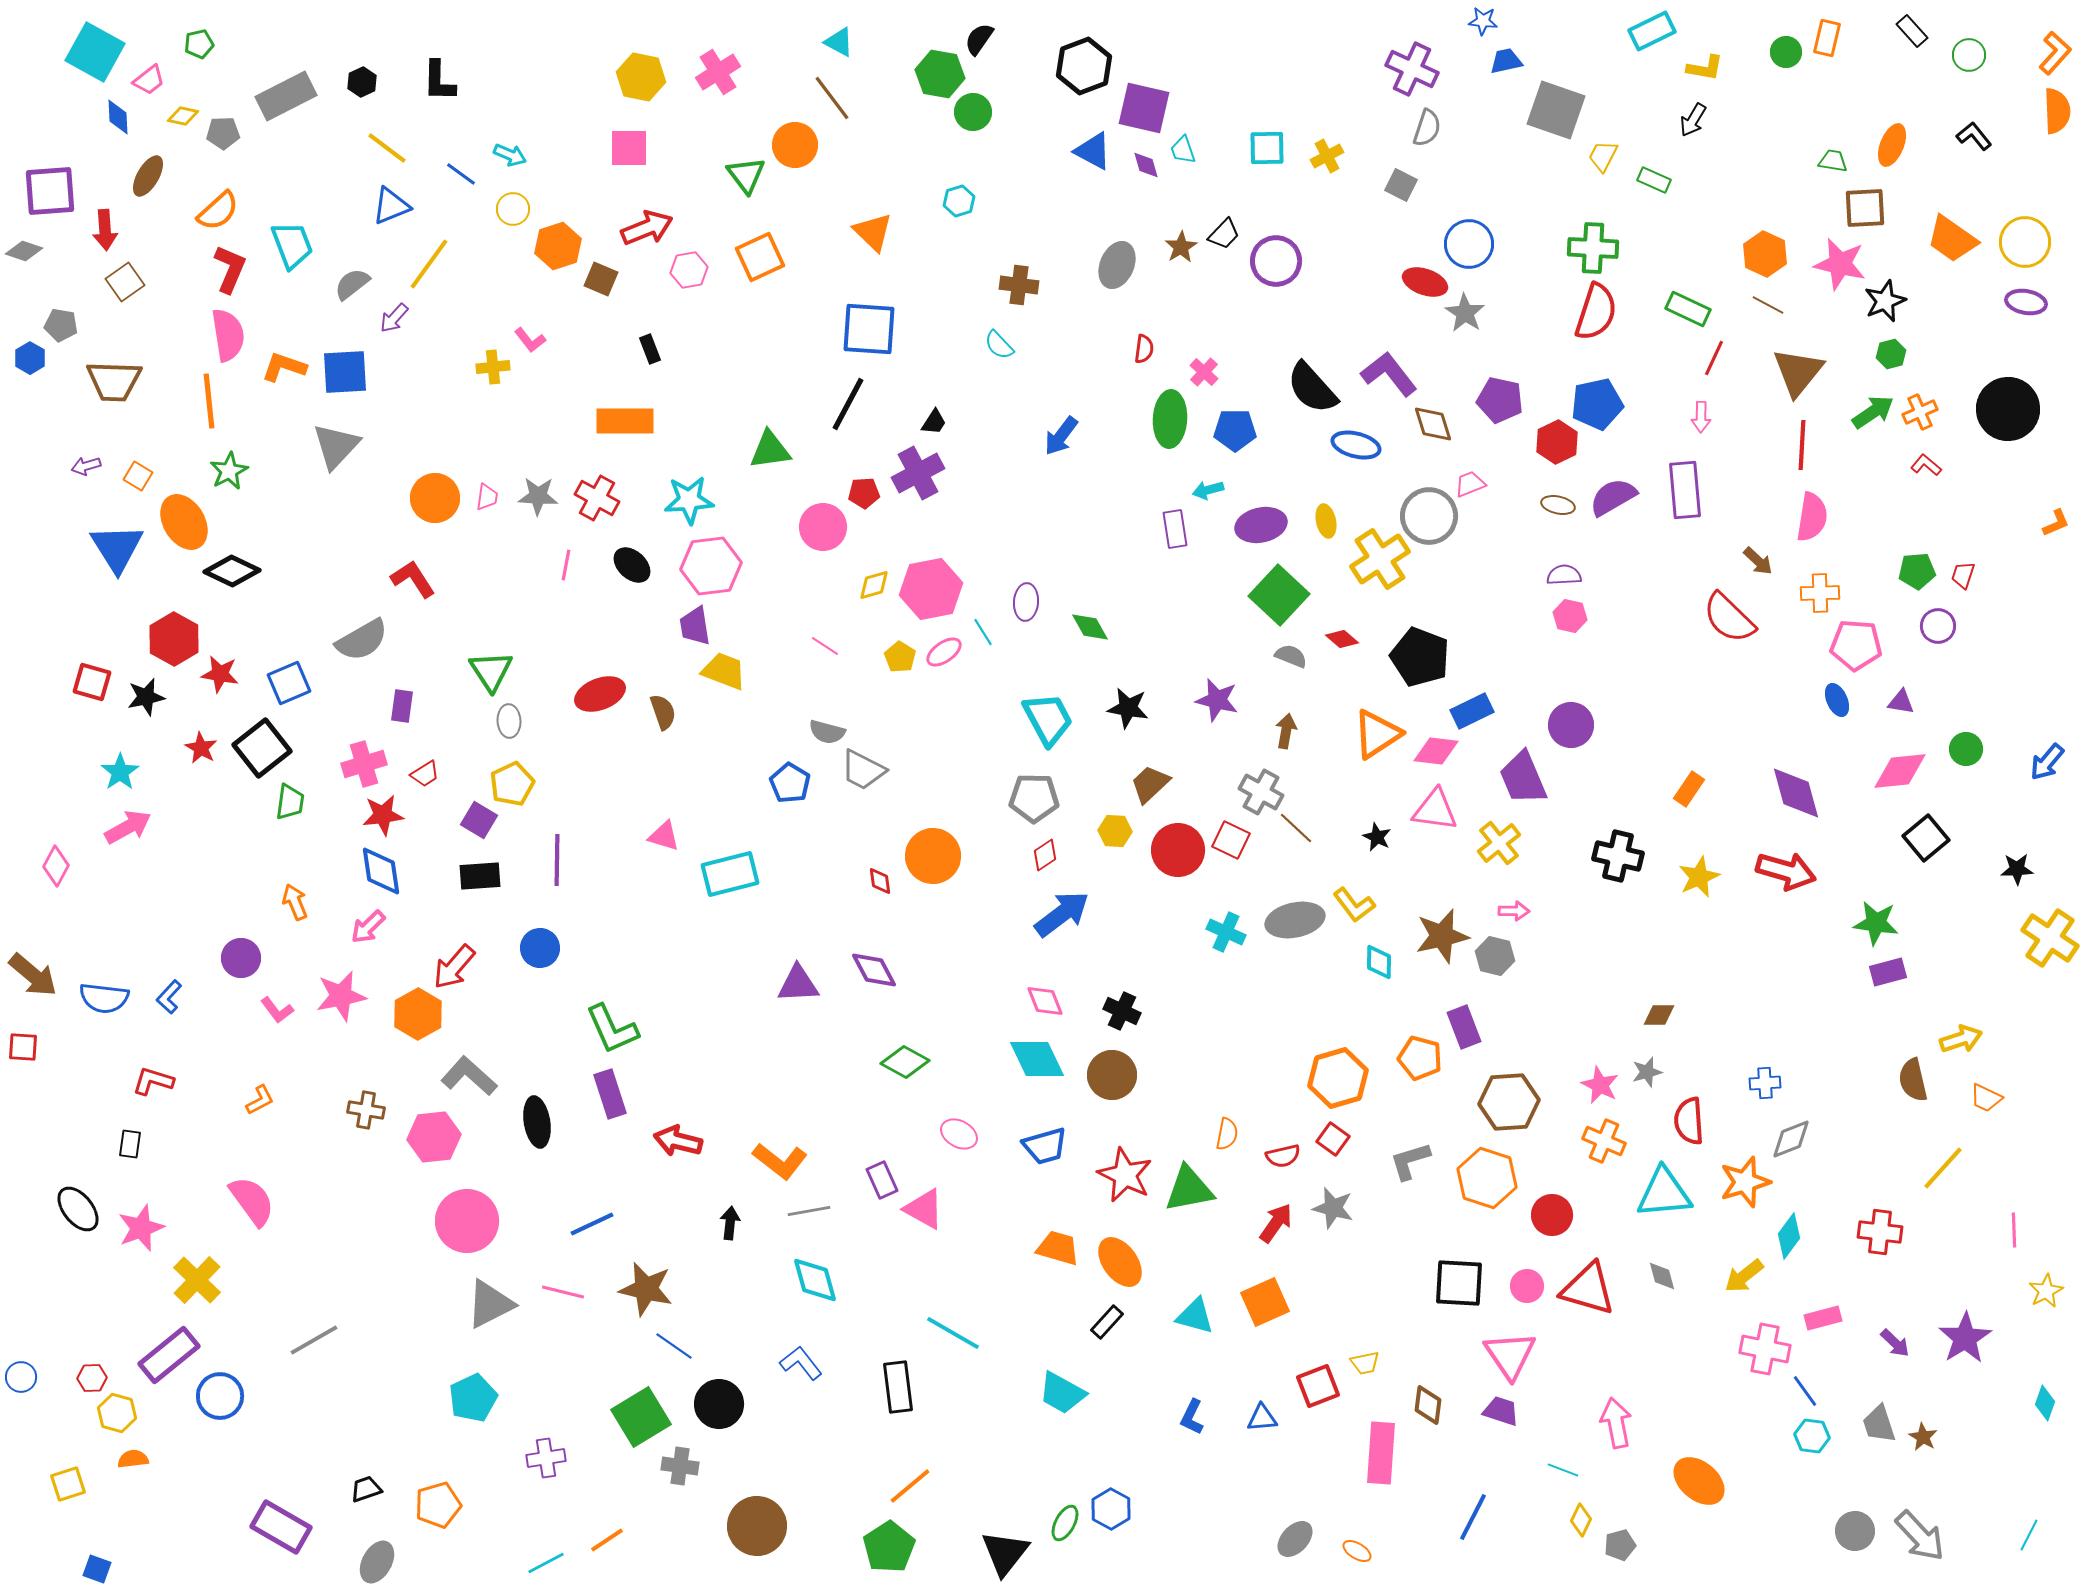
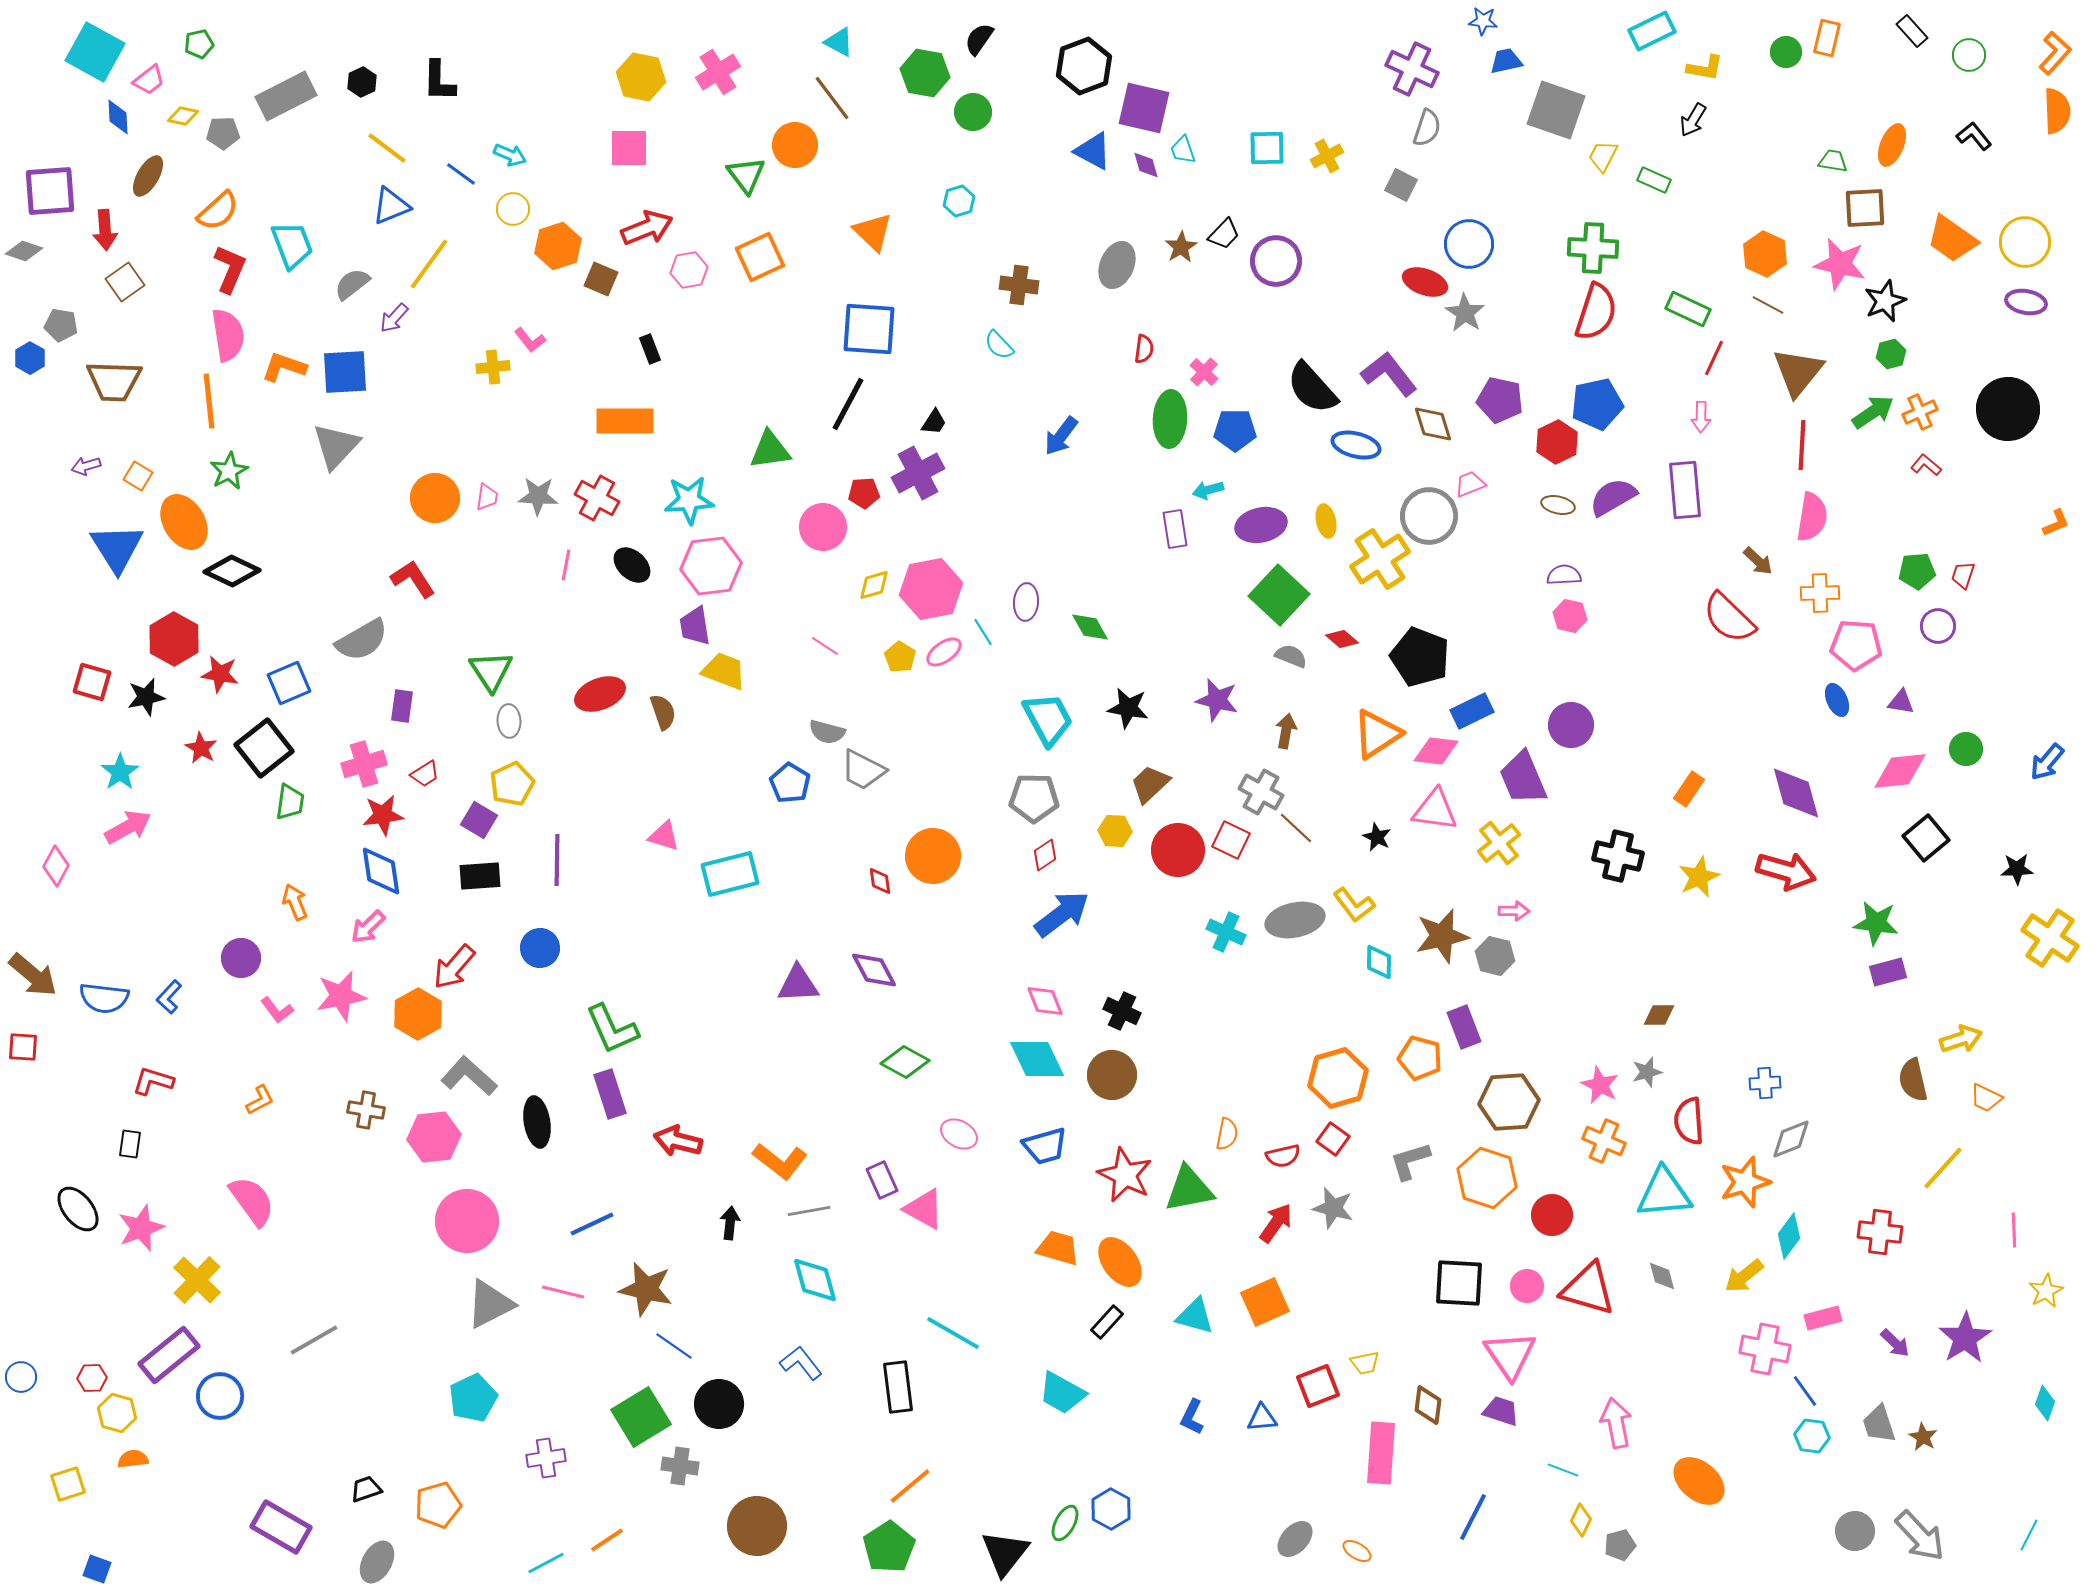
green hexagon at (940, 74): moved 15 px left, 1 px up
black square at (262, 748): moved 2 px right
